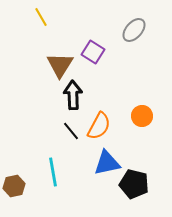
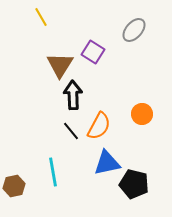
orange circle: moved 2 px up
